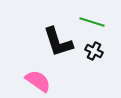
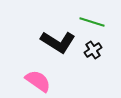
black L-shape: rotated 40 degrees counterclockwise
black cross: moved 1 px left, 1 px up; rotated 30 degrees clockwise
